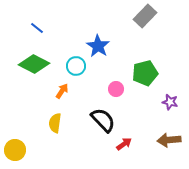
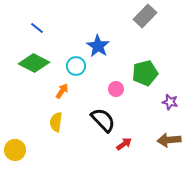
green diamond: moved 1 px up
yellow semicircle: moved 1 px right, 1 px up
